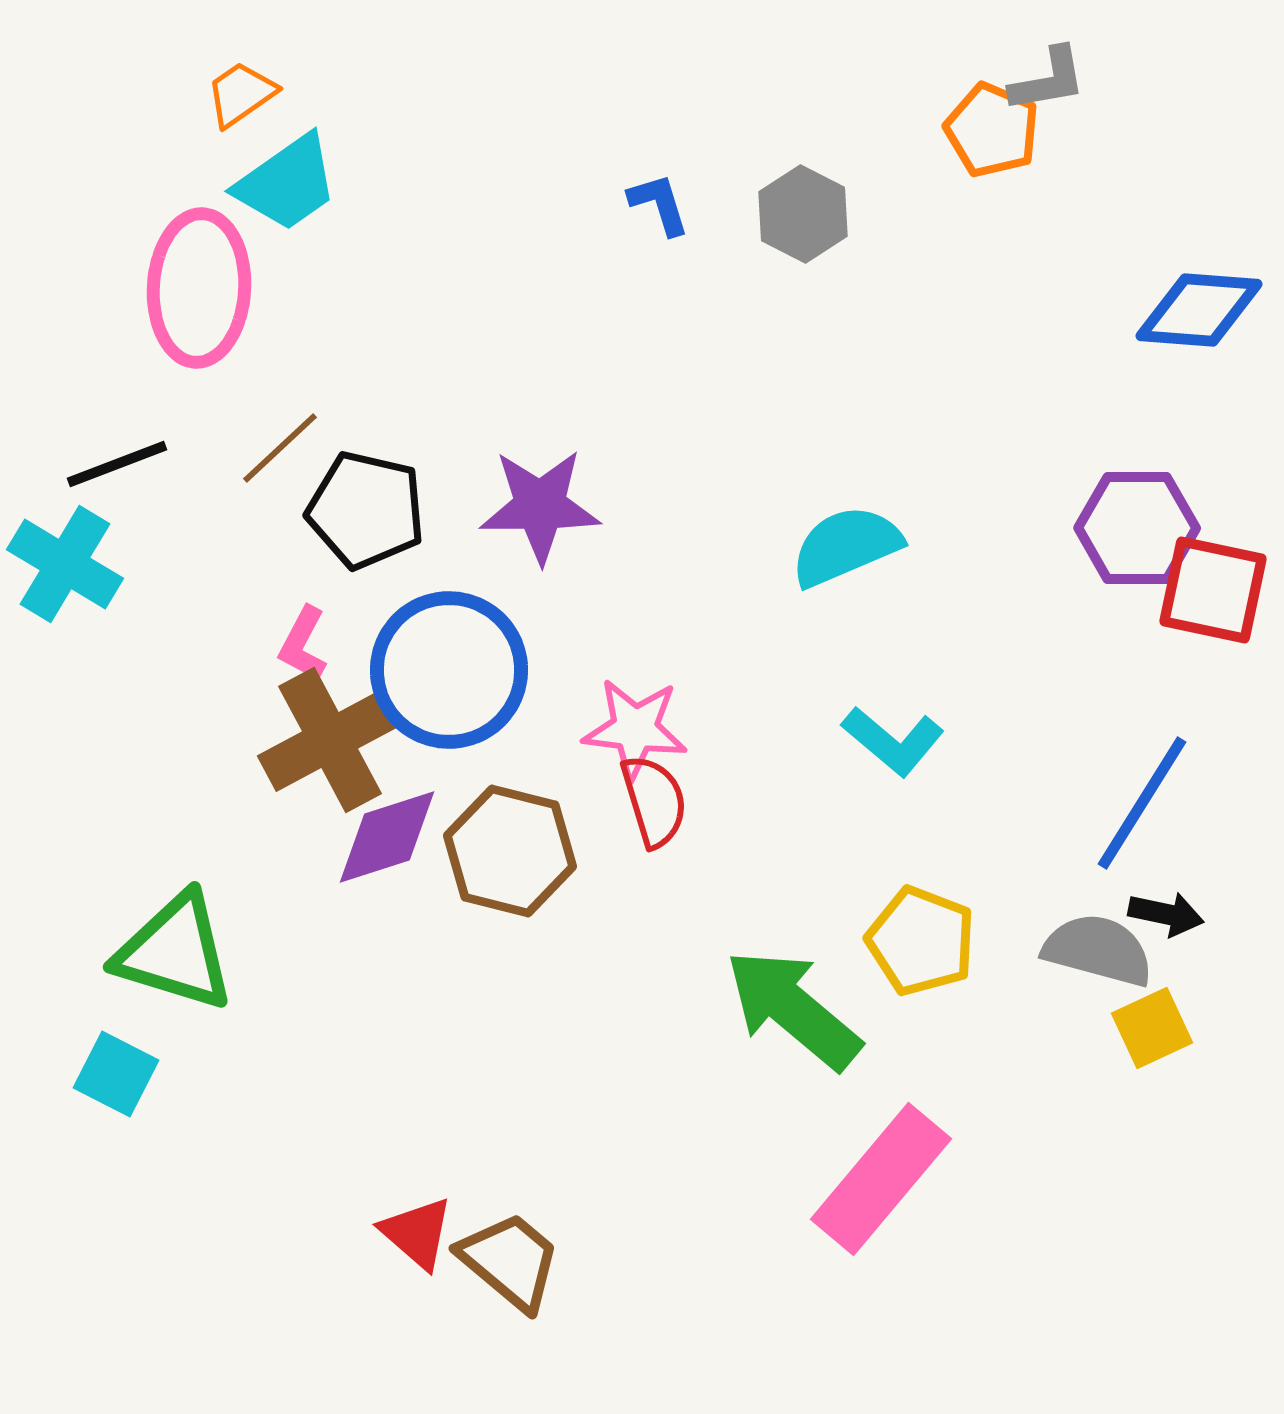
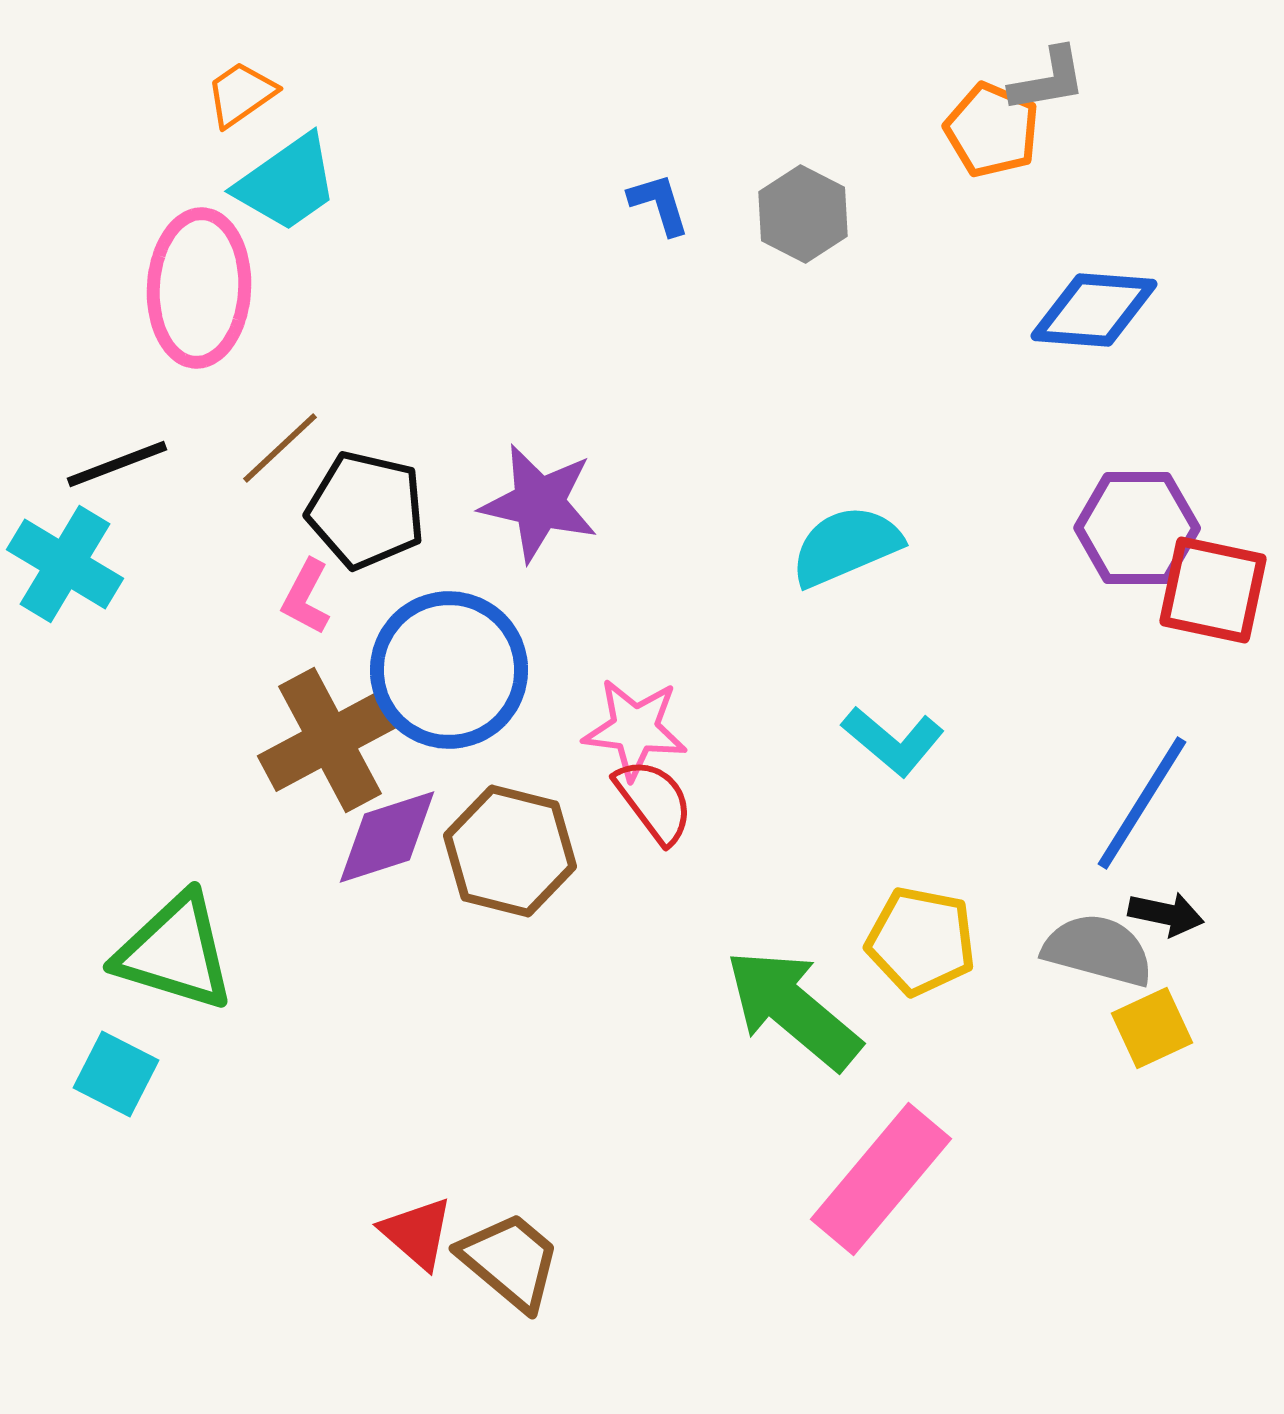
blue diamond: moved 105 px left
purple star: moved 1 px left, 3 px up; rotated 13 degrees clockwise
pink L-shape: moved 3 px right, 47 px up
red semicircle: rotated 20 degrees counterclockwise
yellow pentagon: rotated 10 degrees counterclockwise
